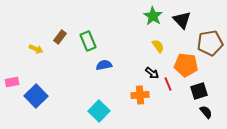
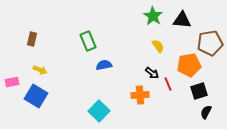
black triangle: rotated 42 degrees counterclockwise
brown rectangle: moved 28 px left, 2 px down; rotated 24 degrees counterclockwise
yellow arrow: moved 4 px right, 21 px down
orange pentagon: moved 3 px right; rotated 15 degrees counterclockwise
blue square: rotated 15 degrees counterclockwise
black semicircle: rotated 112 degrees counterclockwise
